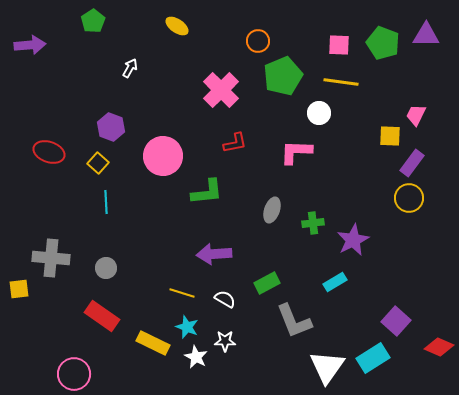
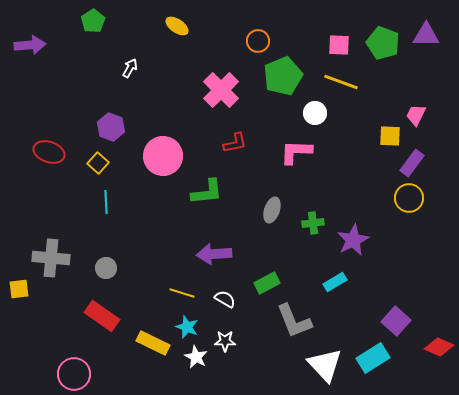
yellow line at (341, 82): rotated 12 degrees clockwise
white circle at (319, 113): moved 4 px left
white triangle at (327, 367): moved 2 px left, 2 px up; rotated 18 degrees counterclockwise
